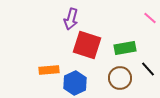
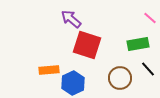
purple arrow: rotated 115 degrees clockwise
green rectangle: moved 13 px right, 4 px up
blue hexagon: moved 2 px left
